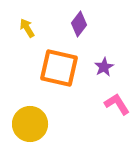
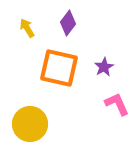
purple diamond: moved 11 px left, 1 px up
pink L-shape: rotated 8 degrees clockwise
